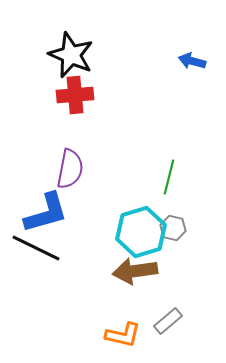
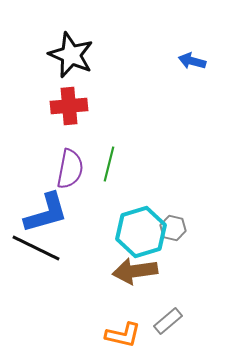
red cross: moved 6 px left, 11 px down
green line: moved 60 px left, 13 px up
